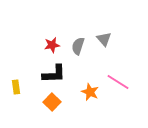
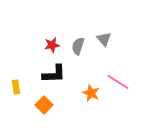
orange star: moved 1 px right, 1 px down
orange square: moved 8 px left, 3 px down
